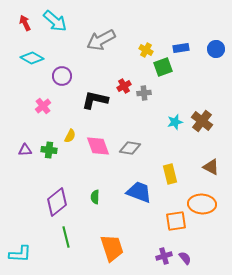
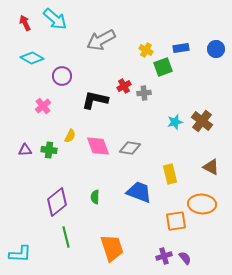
cyan arrow: moved 2 px up
